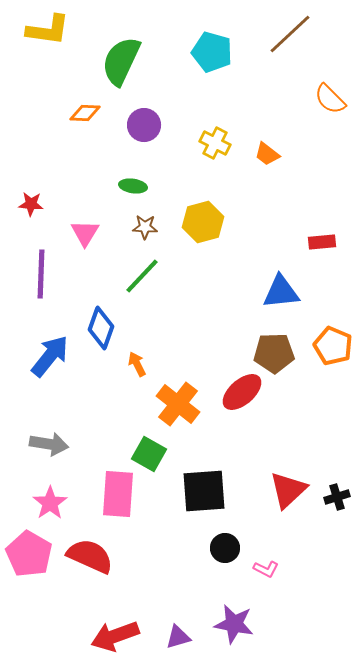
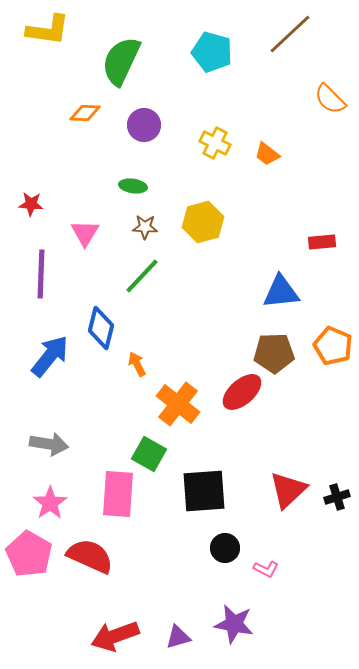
blue diamond: rotated 6 degrees counterclockwise
